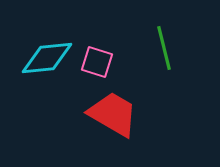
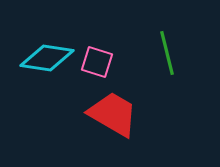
green line: moved 3 px right, 5 px down
cyan diamond: rotated 14 degrees clockwise
